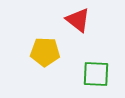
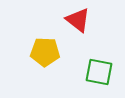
green square: moved 3 px right, 2 px up; rotated 8 degrees clockwise
